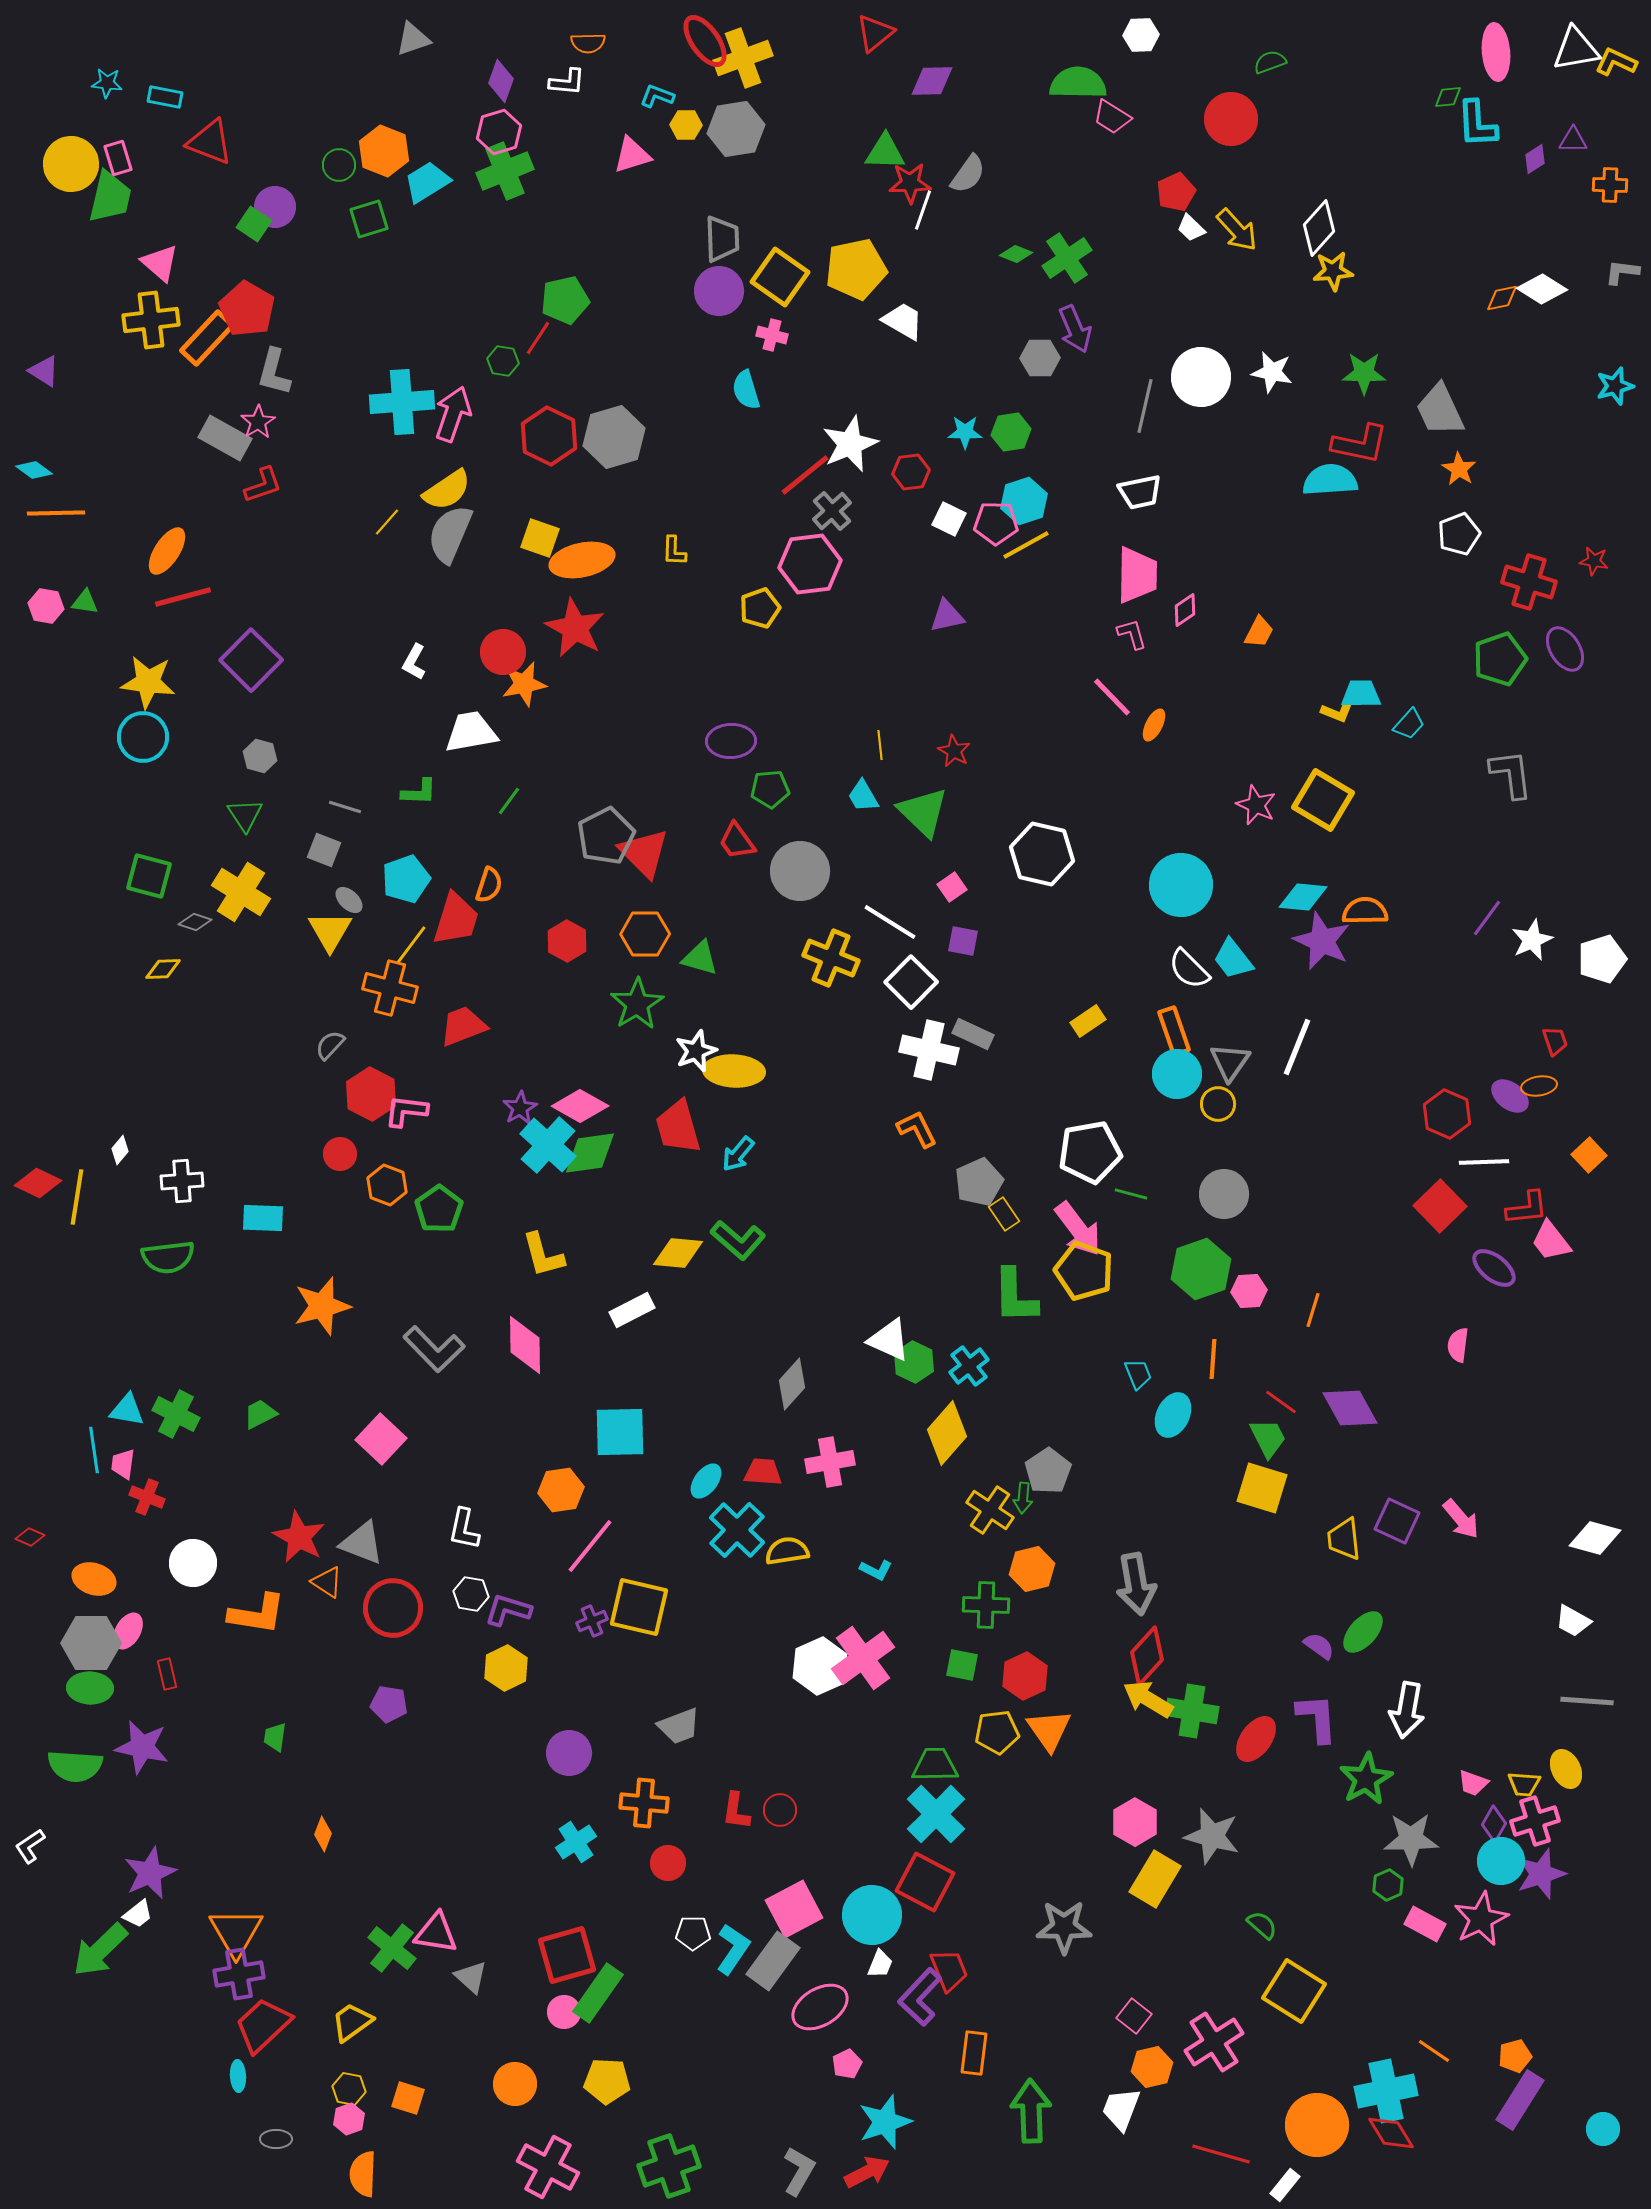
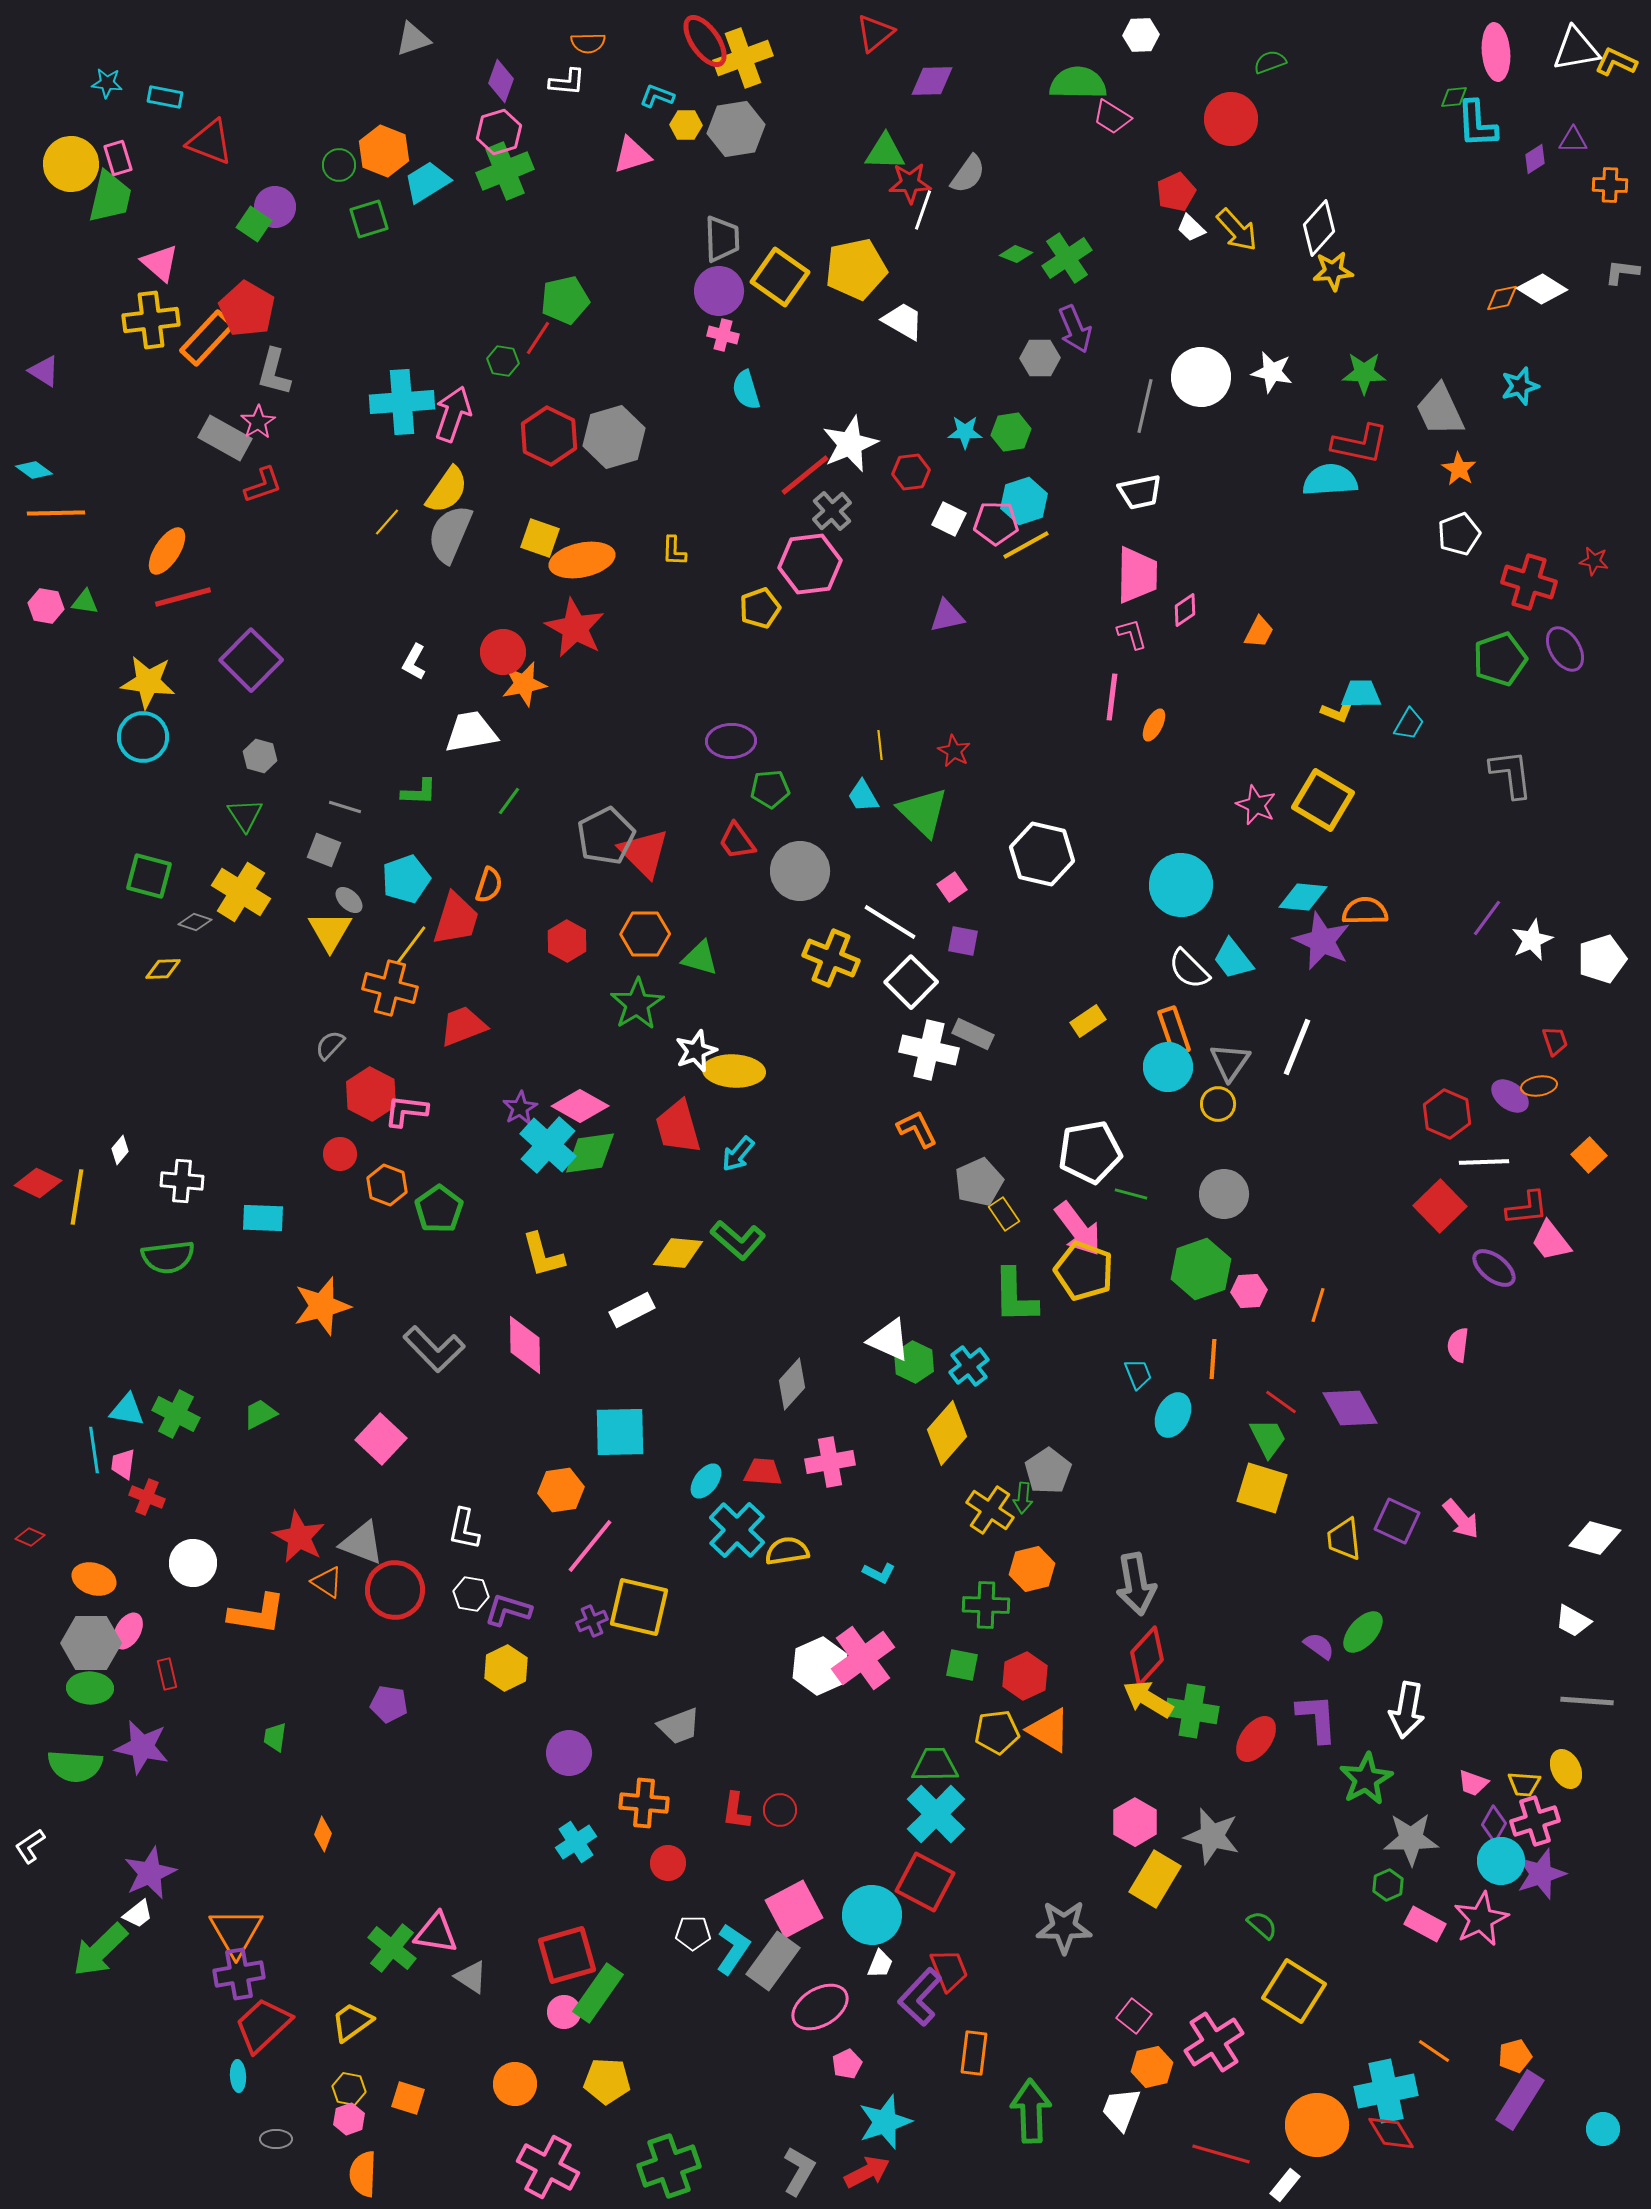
green diamond at (1448, 97): moved 6 px right
pink cross at (772, 335): moved 49 px left
cyan star at (1615, 386): moved 95 px left
yellow semicircle at (447, 490): rotated 21 degrees counterclockwise
pink line at (1112, 697): rotated 51 degrees clockwise
cyan trapezoid at (1409, 724): rotated 12 degrees counterclockwise
cyan circle at (1177, 1074): moved 9 px left, 7 px up
white cross at (182, 1181): rotated 9 degrees clockwise
orange line at (1313, 1310): moved 5 px right, 5 px up
cyan L-shape at (876, 1570): moved 3 px right, 3 px down
red circle at (393, 1608): moved 2 px right, 18 px up
orange triangle at (1049, 1730): rotated 24 degrees counterclockwise
gray triangle at (471, 1977): rotated 9 degrees counterclockwise
